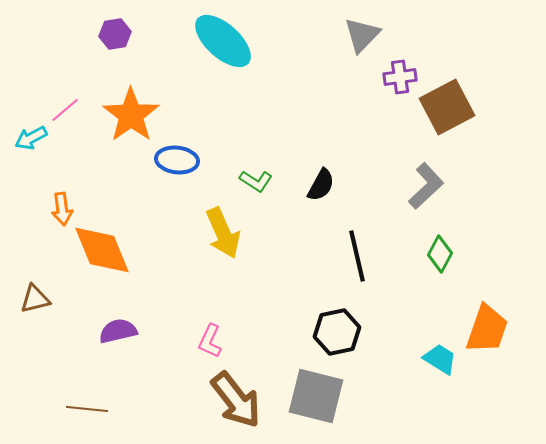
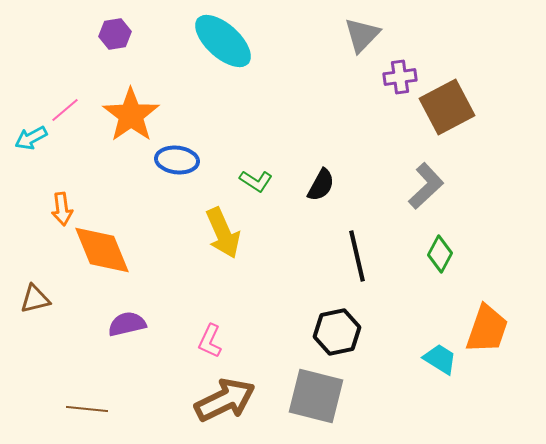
purple semicircle: moved 9 px right, 7 px up
brown arrow: moved 11 px left; rotated 78 degrees counterclockwise
